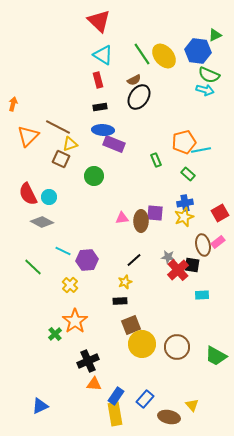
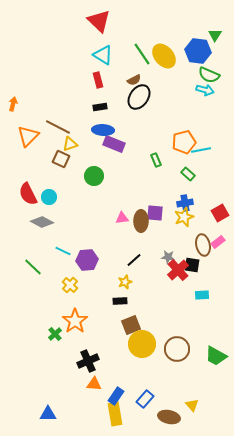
green triangle at (215, 35): rotated 32 degrees counterclockwise
brown circle at (177, 347): moved 2 px down
blue triangle at (40, 406): moved 8 px right, 8 px down; rotated 24 degrees clockwise
